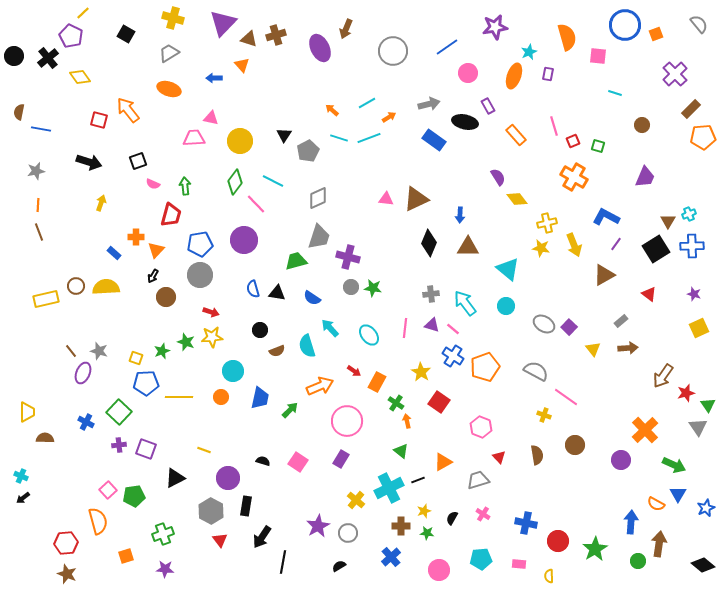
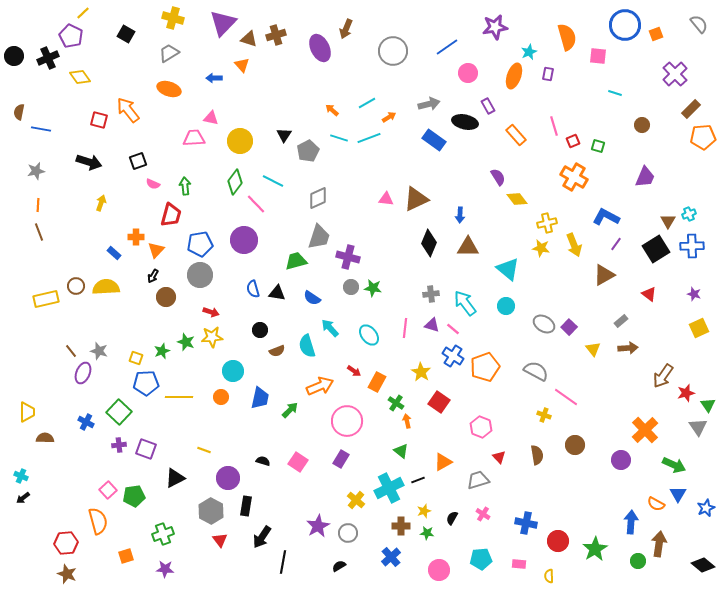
black cross at (48, 58): rotated 15 degrees clockwise
